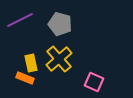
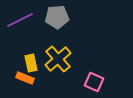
gray pentagon: moved 3 px left, 7 px up; rotated 20 degrees counterclockwise
yellow cross: moved 1 px left
